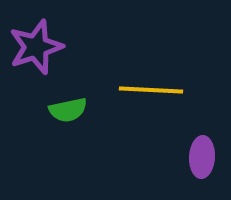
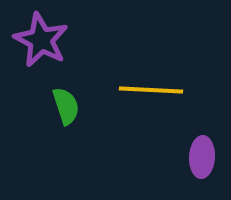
purple star: moved 5 px right, 7 px up; rotated 26 degrees counterclockwise
green semicircle: moved 2 px left, 4 px up; rotated 96 degrees counterclockwise
